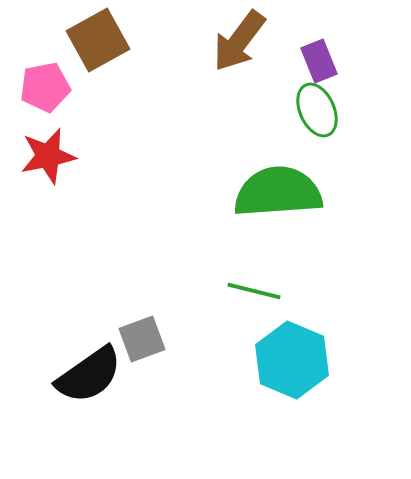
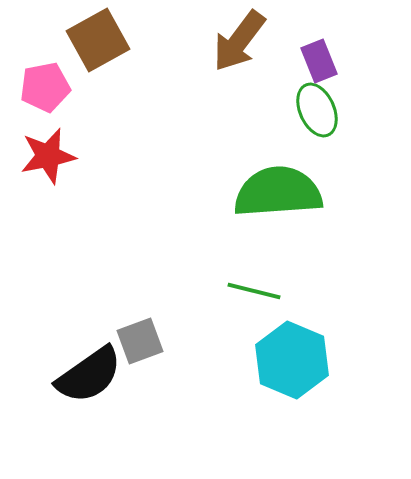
gray square: moved 2 px left, 2 px down
